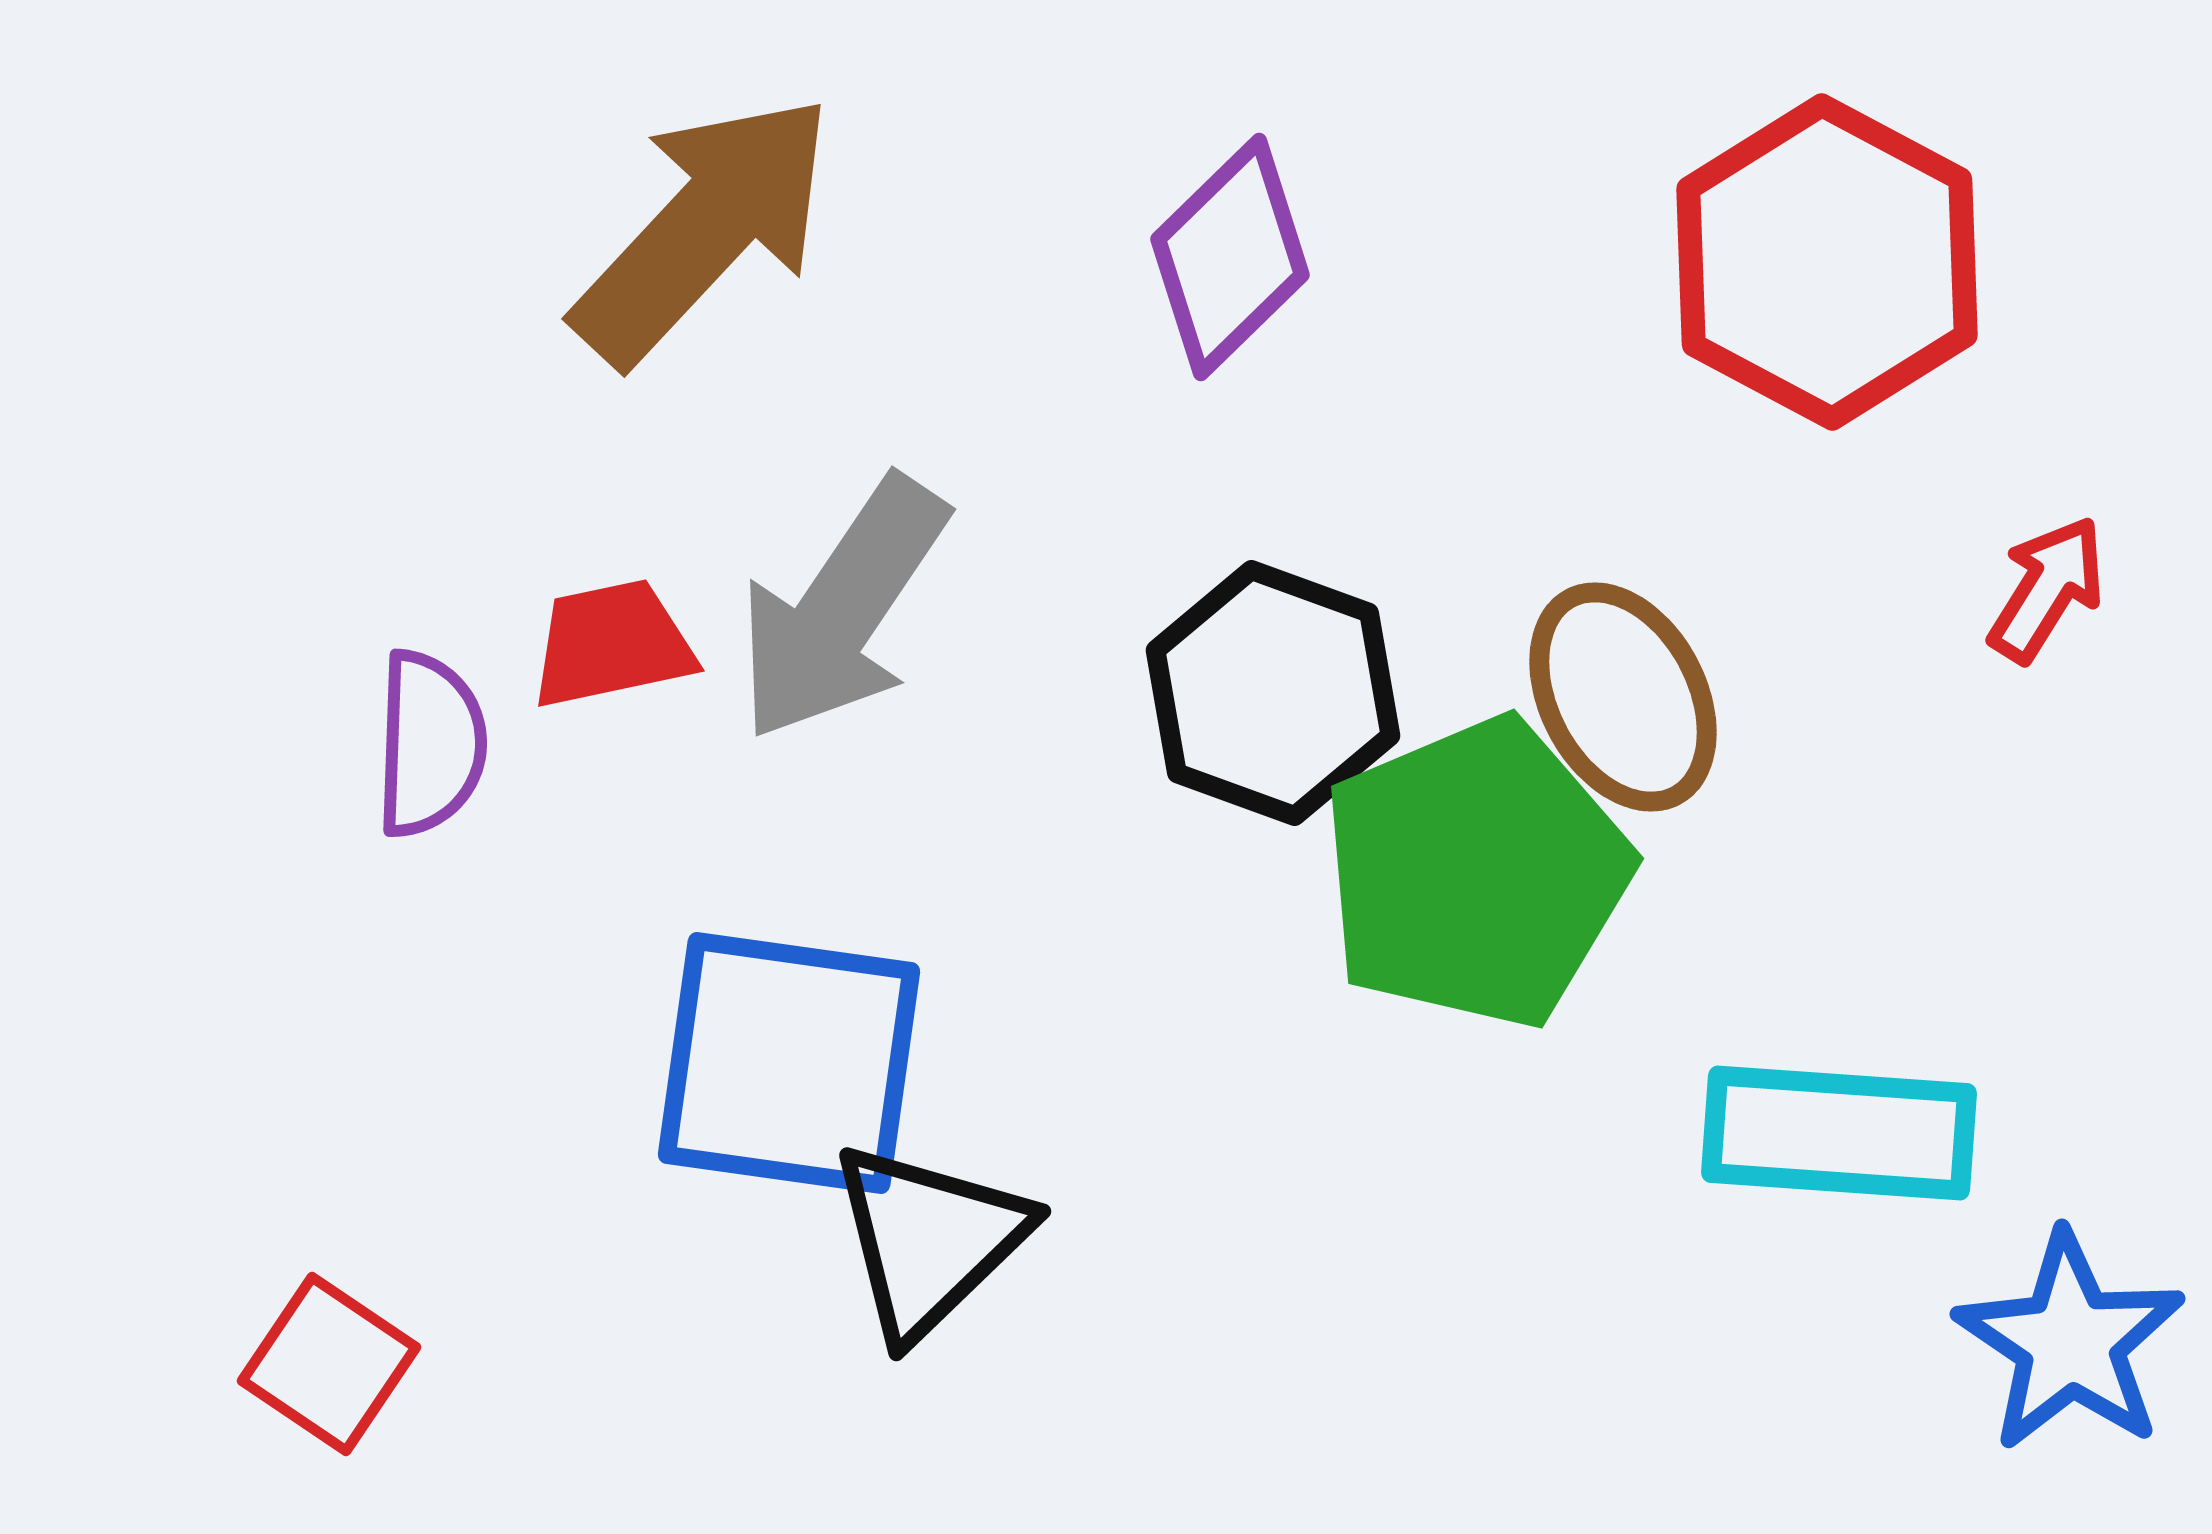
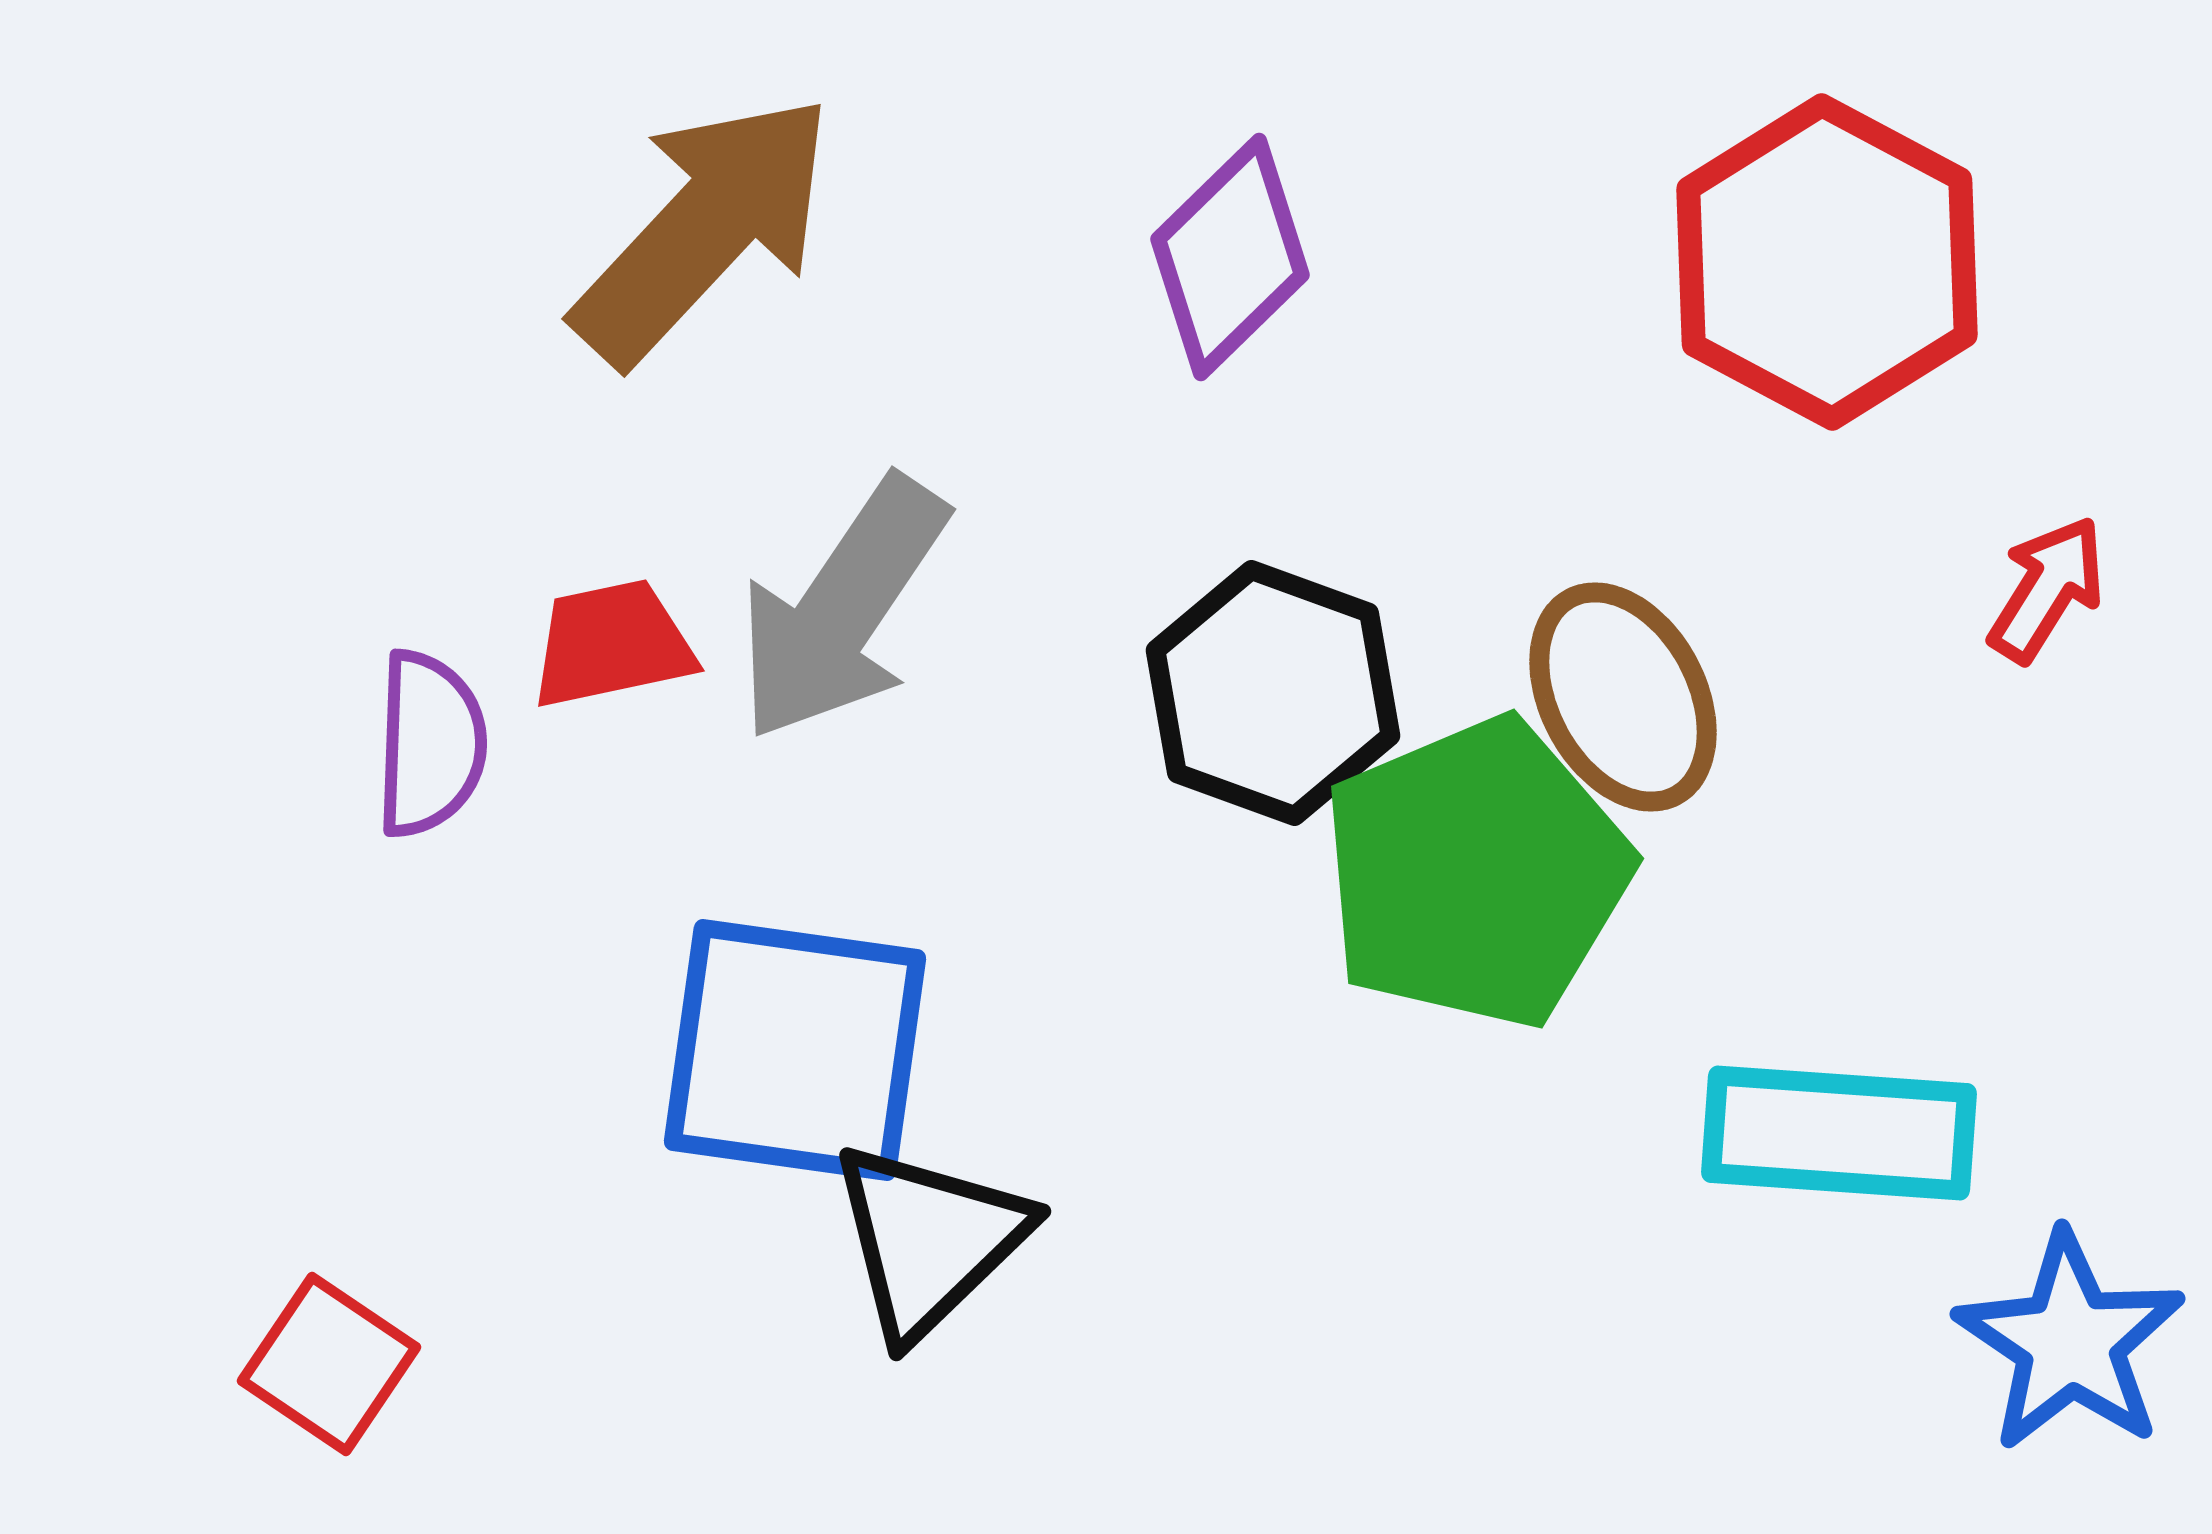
blue square: moved 6 px right, 13 px up
